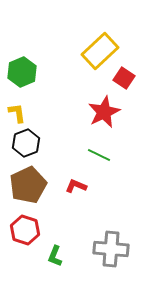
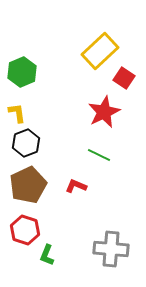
green L-shape: moved 8 px left, 1 px up
